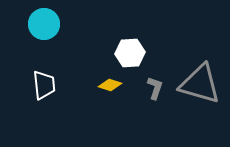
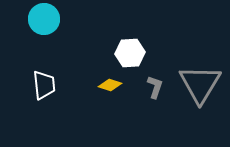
cyan circle: moved 5 px up
gray triangle: rotated 45 degrees clockwise
gray L-shape: moved 1 px up
